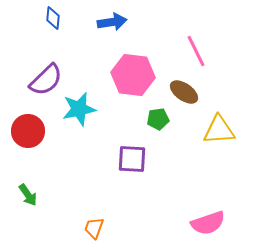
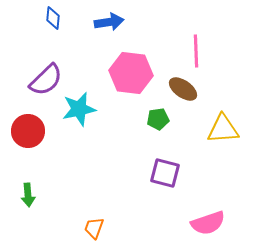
blue arrow: moved 3 px left
pink line: rotated 24 degrees clockwise
pink hexagon: moved 2 px left, 2 px up
brown ellipse: moved 1 px left, 3 px up
yellow triangle: moved 4 px right, 1 px up
purple square: moved 33 px right, 14 px down; rotated 12 degrees clockwise
green arrow: rotated 30 degrees clockwise
